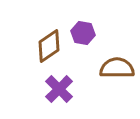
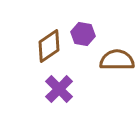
purple hexagon: moved 1 px down
brown semicircle: moved 8 px up
